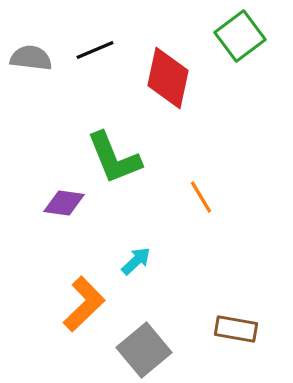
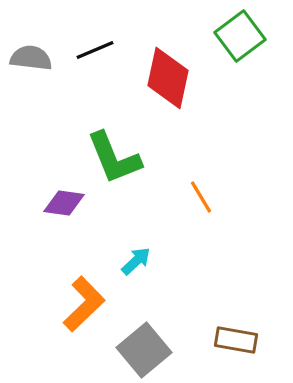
brown rectangle: moved 11 px down
